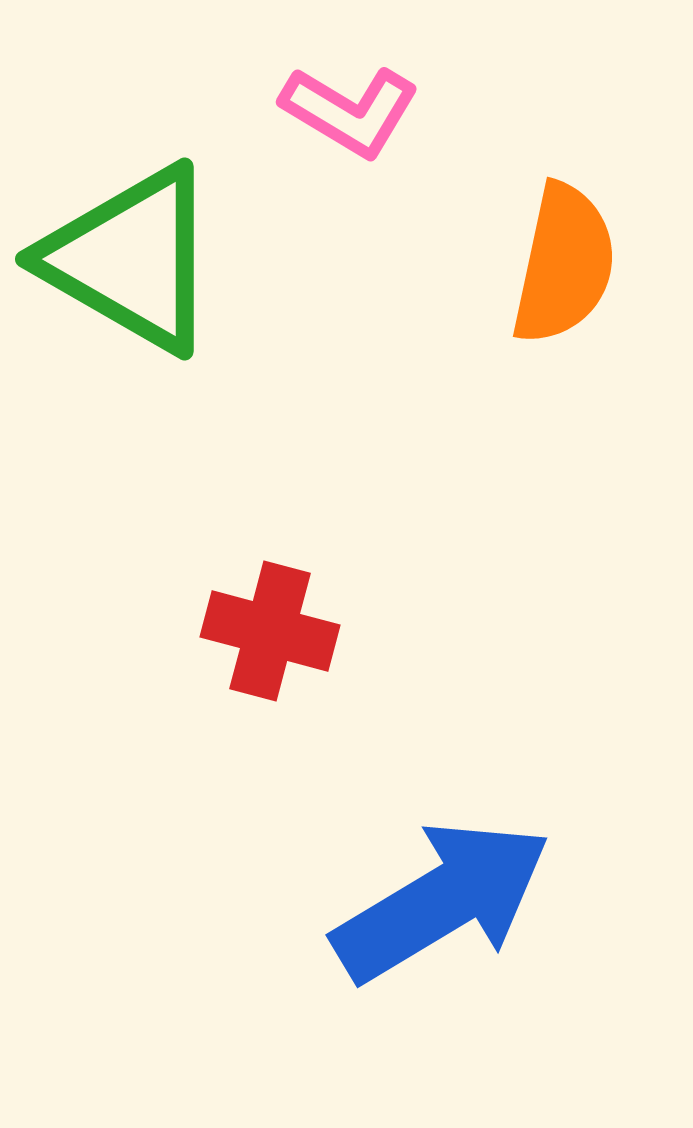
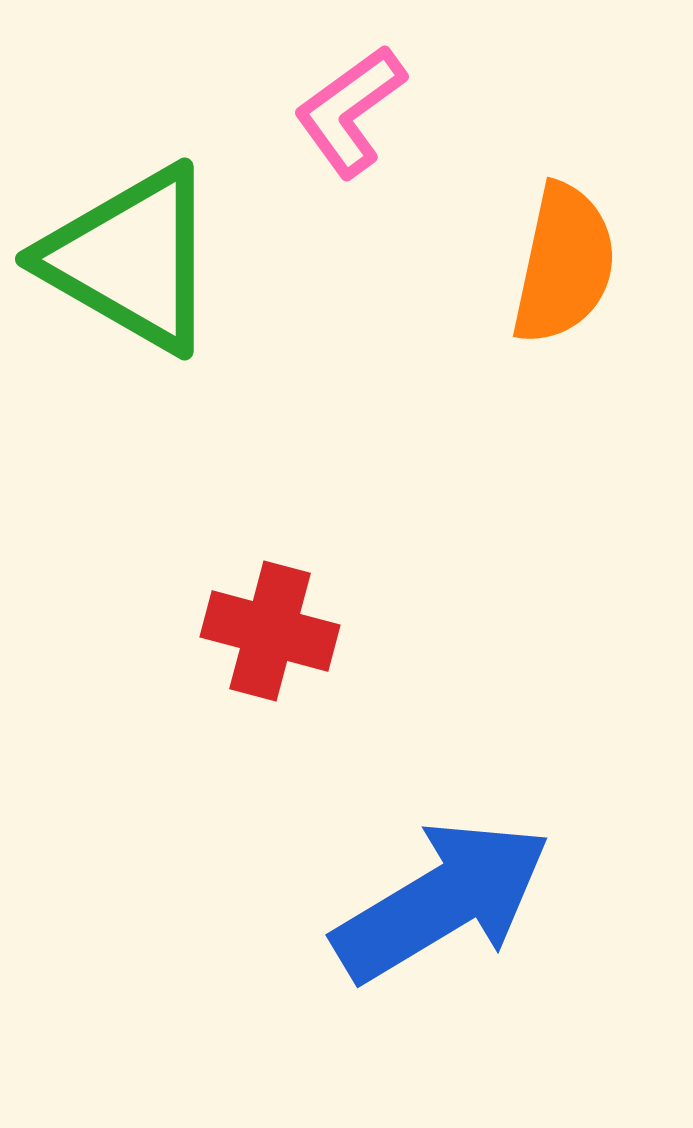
pink L-shape: rotated 113 degrees clockwise
